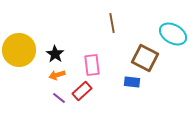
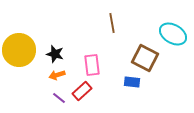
black star: rotated 18 degrees counterclockwise
